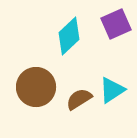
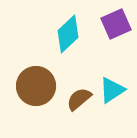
cyan diamond: moved 1 px left, 2 px up
brown circle: moved 1 px up
brown semicircle: rotated 8 degrees counterclockwise
